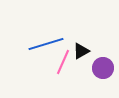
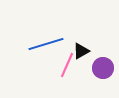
pink line: moved 4 px right, 3 px down
